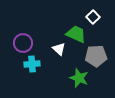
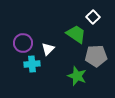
green trapezoid: rotated 10 degrees clockwise
white triangle: moved 11 px left; rotated 32 degrees clockwise
green star: moved 2 px left, 2 px up
